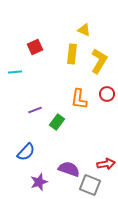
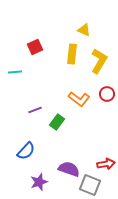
orange L-shape: rotated 60 degrees counterclockwise
blue semicircle: moved 1 px up
